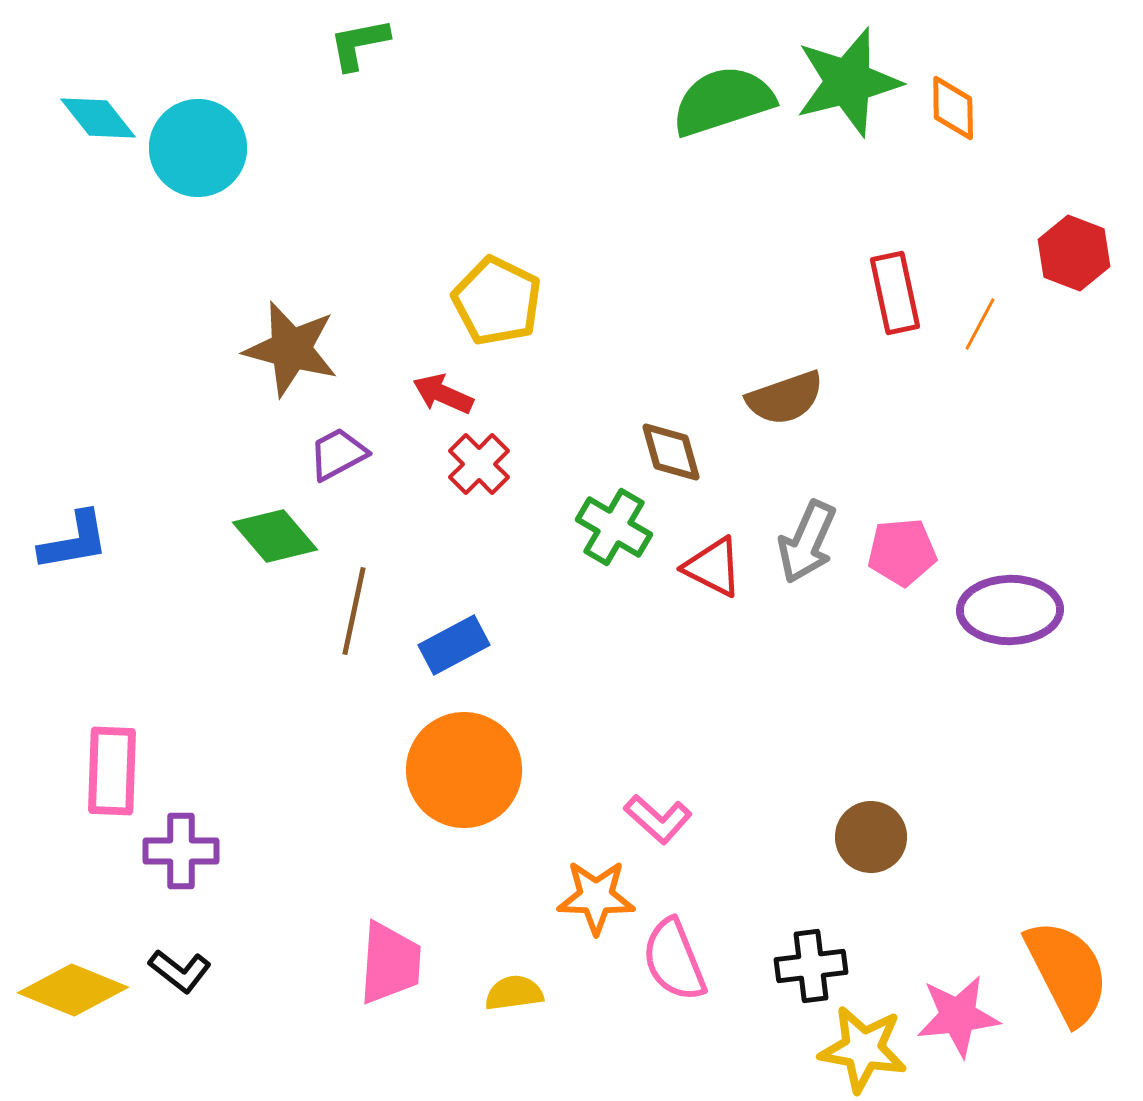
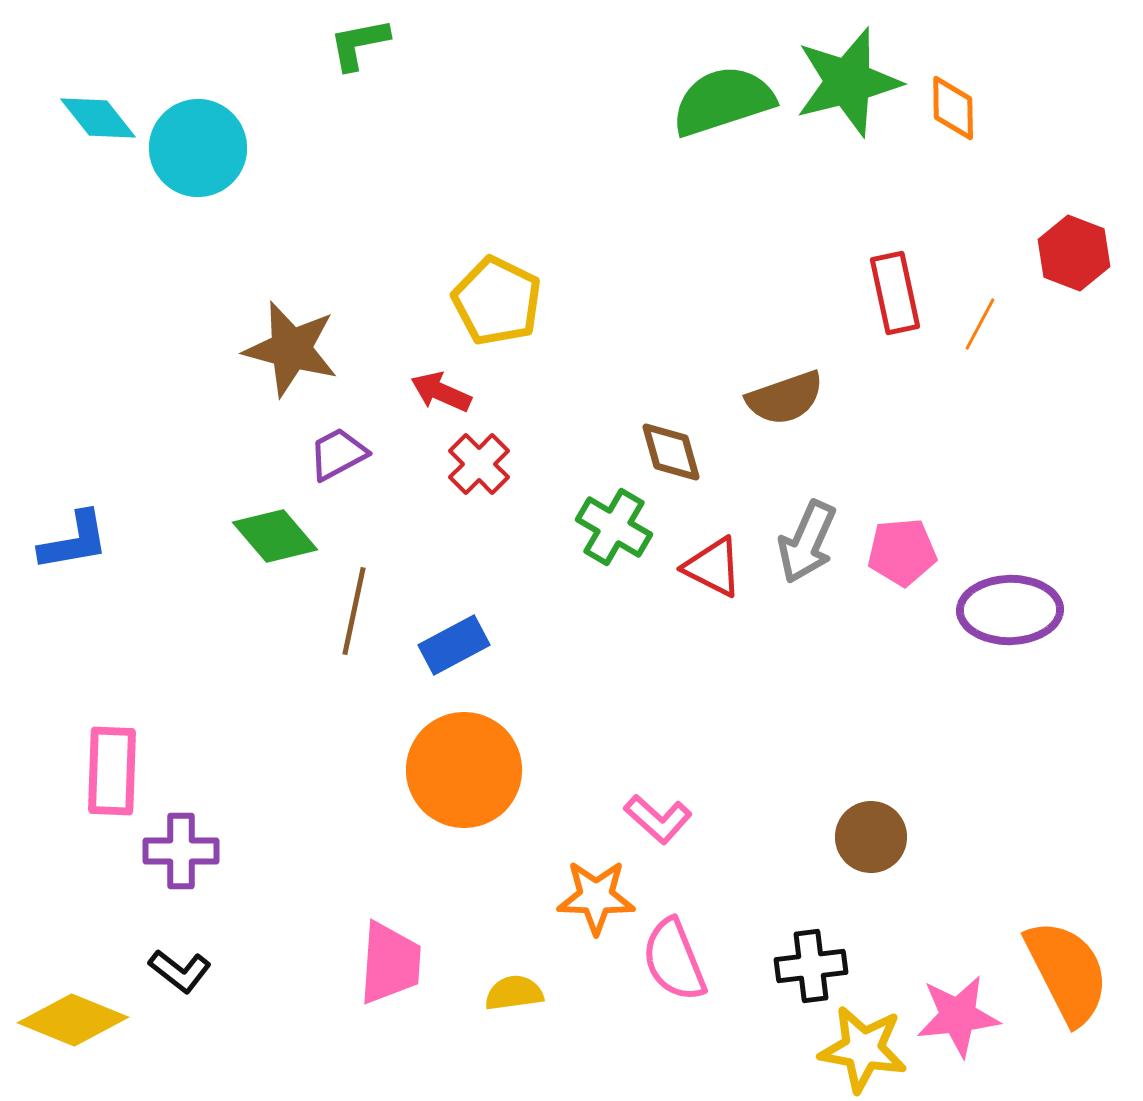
red arrow: moved 2 px left, 2 px up
yellow diamond: moved 30 px down
